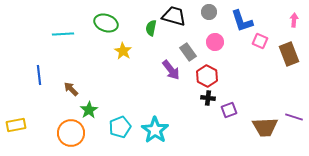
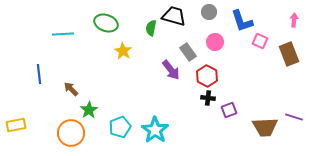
blue line: moved 1 px up
